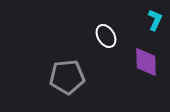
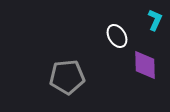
white ellipse: moved 11 px right
purple diamond: moved 1 px left, 3 px down
